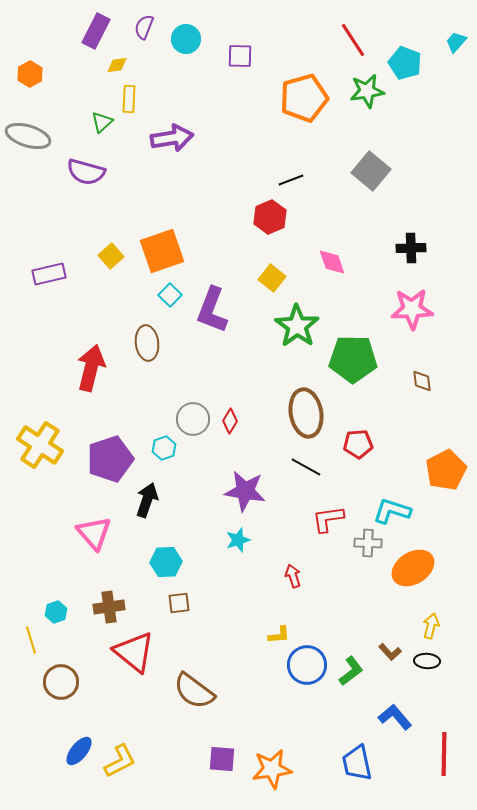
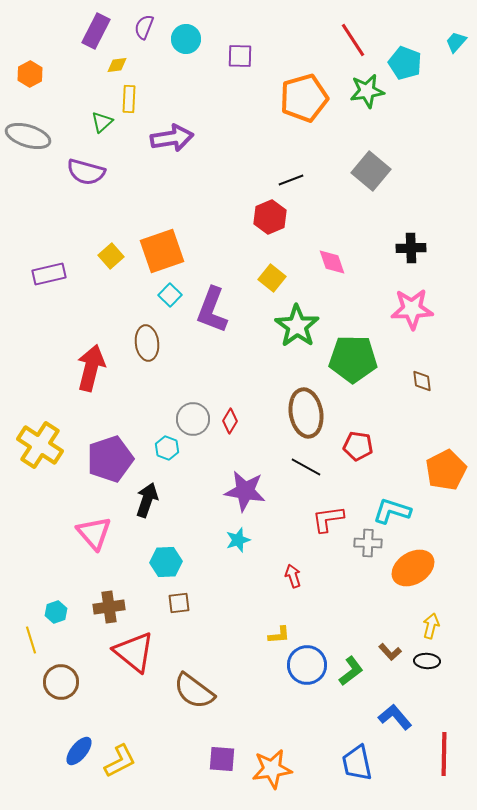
red pentagon at (358, 444): moved 2 px down; rotated 12 degrees clockwise
cyan hexagon at (164, 448): moved 3 px right; rotated 20 degrees counterclockwise
